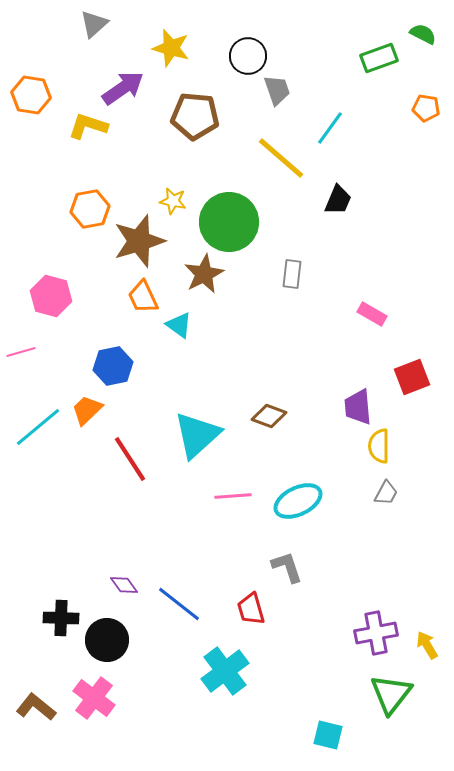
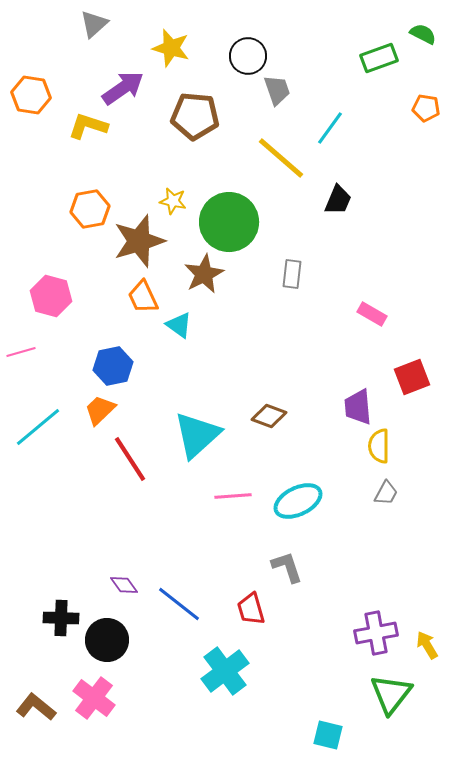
orange trapezoid at (87, 410): moved 13 px right
